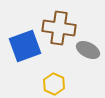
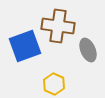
brown cross: moved 1 px left, 2 px up
gray ellipse: rotated 40 degrees clockwise
